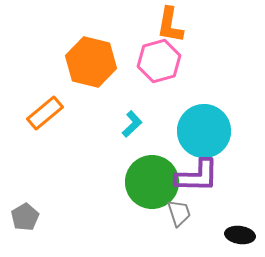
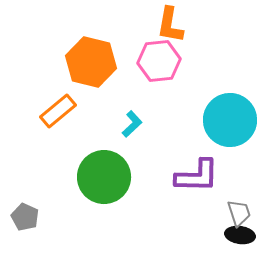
pink hexagon: rotated 9 degrees clockwise
orange rectangle: moved 13 px right, 2 px up
cyan circle: moved 26 px right, 11 px up
green circle: moved 48 px left, 5 px up
gray trapezoid: moved 60 px right
gray pentagon: rotated 16 degrees counterclockwise
